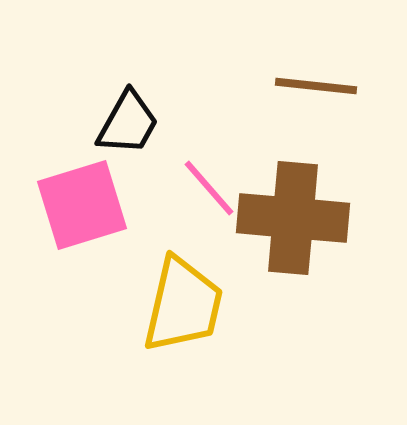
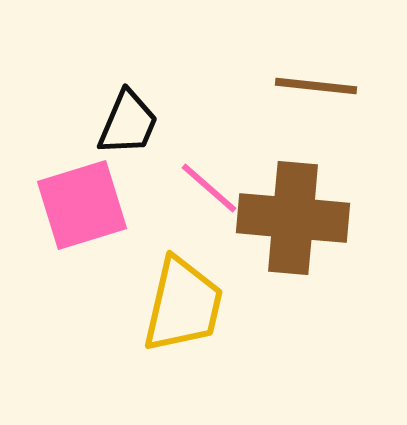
black trapezoid: rotated 6 degrees counterclockwise
pink line: rotated 8 degrees counterclockwise
